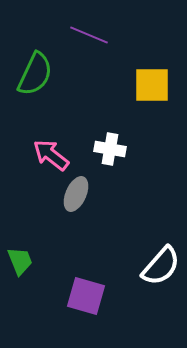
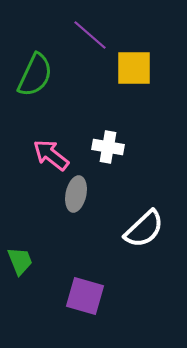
purple line: moved 1 px right; rotated 18 degrees clockwise
green semicircle: moved 1 px down
yellow square: moved 18 px left, 17 px up
white cross: moved 2 px left, 2 px up
gray ellipse: rotated 12 degrees counterclockwise
white semicircle: moved 17 px left, 37 px up; rotated 6 degrees clockwise
purple square: moved 1 px left
